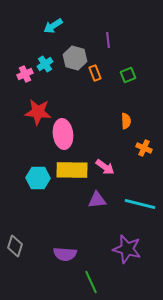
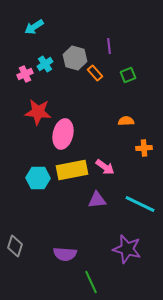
cyan arrow: moved 19 px left, 1 px down
purple line: moved 1 px right, 6 px down
orange rectangle: rotated 21 degrees counterclockwise
orange semicircle: rotated 91 degrees counterclockwise
pink ellipse: rotated 20 degrees clockwise
orange cross: rotated 28 degrees counterclockwise
yellow rectangle: rotated 12 degrees counterclockwise
cyan line: rotated 12 degrees clockwise
